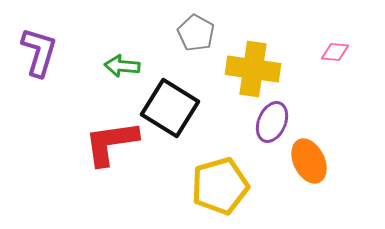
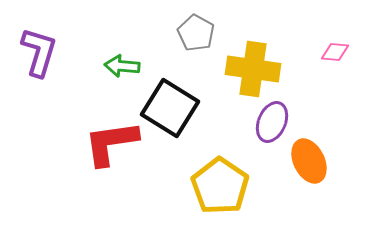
yellow pentagon: rotated 22 degrees counterclockwise
